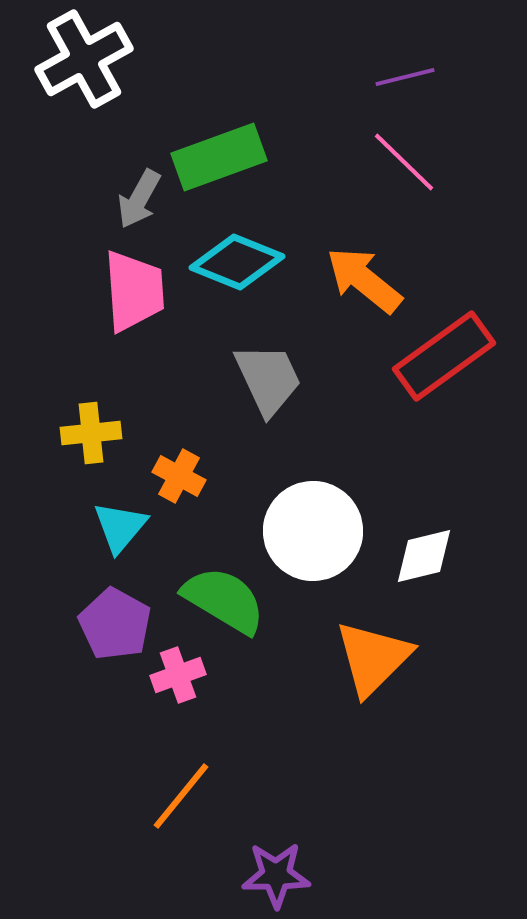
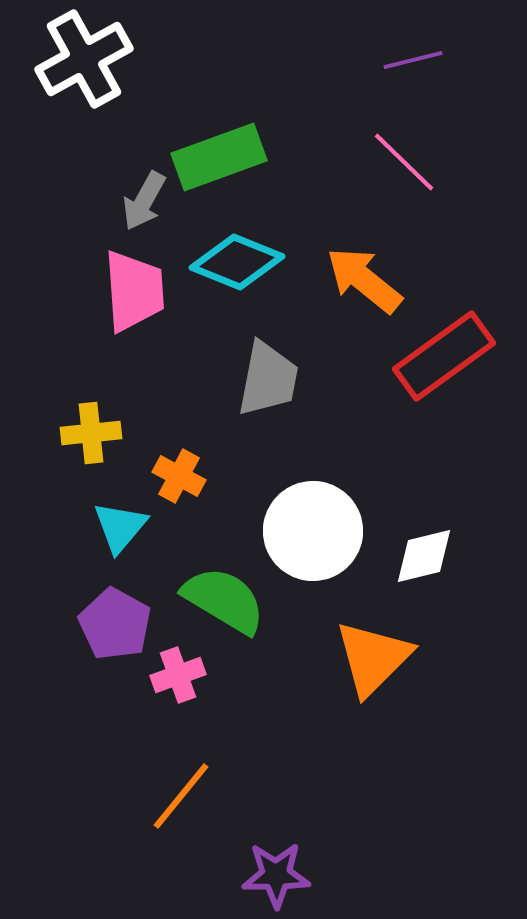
purple line: moved 8 px right, 17 px up
gray arrow: moved 5 px right, 2 px down
gray trapezoid: rotated 36 degrees clockwise
